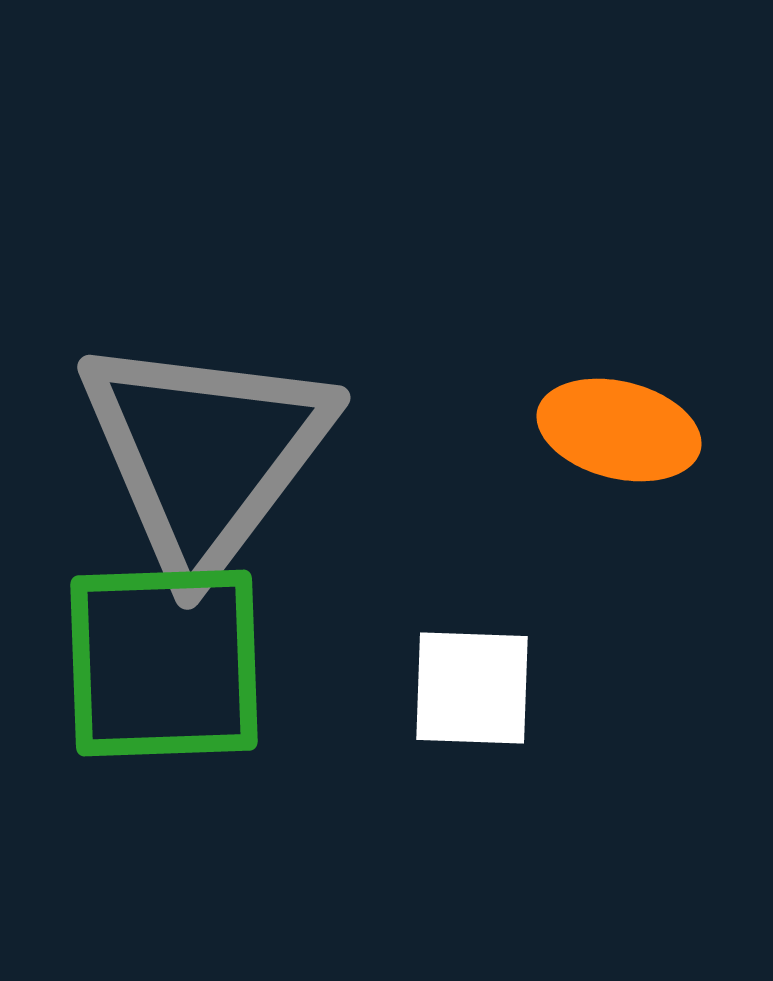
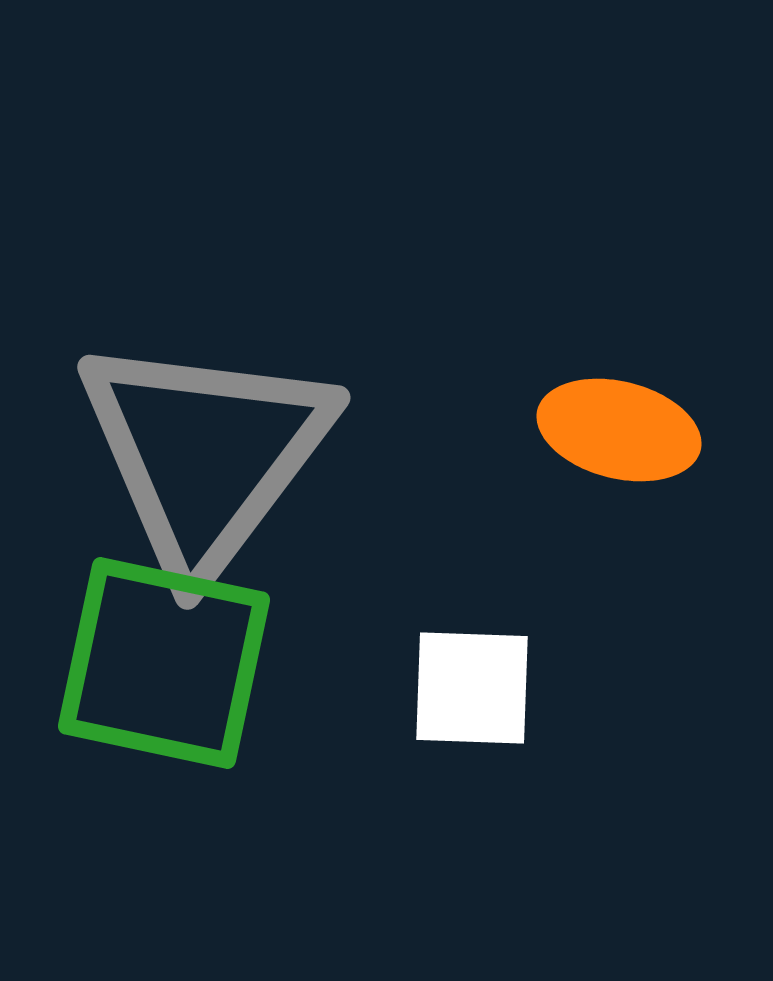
green square: rotated 14 degrees clockwise
